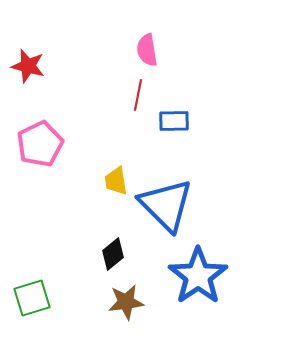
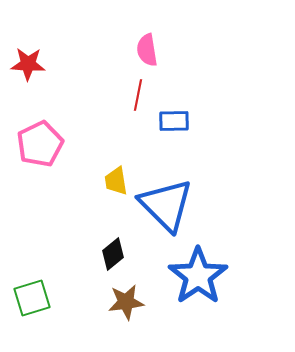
red star: moved 2 px up; rotated 12 degrees counterclockwise
